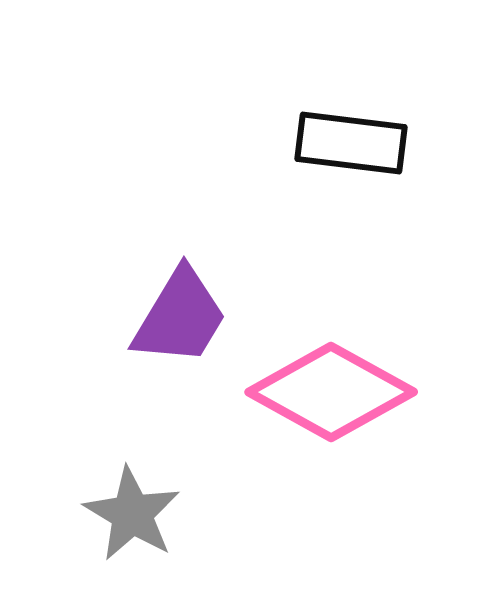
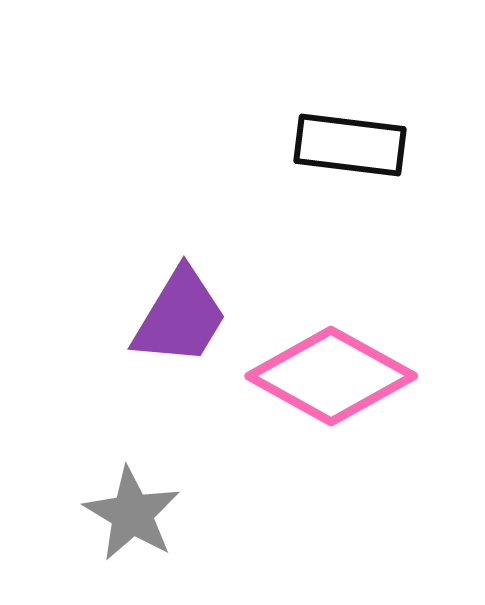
black rectangle: moved 1 px left, 2 px down
pink diamond: moved 16 px up
